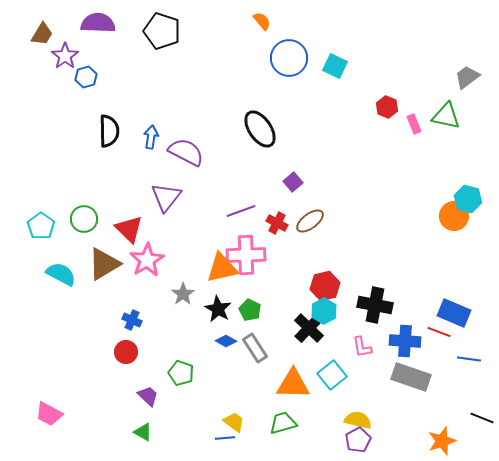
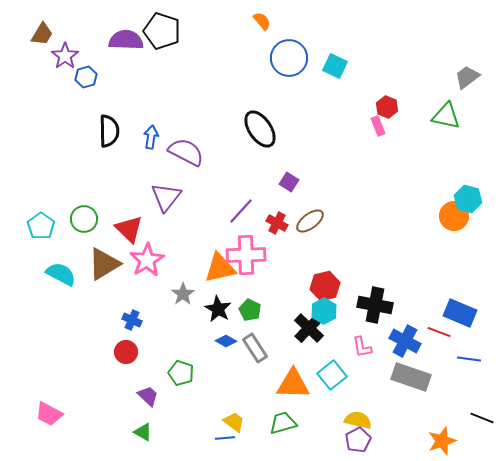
purple semicircle at (98, 23): moved 28 px right, 17 px down
pink rectangle at (414, 124): moved 36 px left, 2 px down
purple square at (293, 182): moved 4 px left; rotated 18 degrees counterclockwise
purple line at (241, 211): rotated 28 degrees counterclockwise
orange triangle at (222, 268): moved 2 px left
blue rectangle at (454, 313): moved 6 px right
blue cross at (405, 341): rotated 24 degrees clockwise
